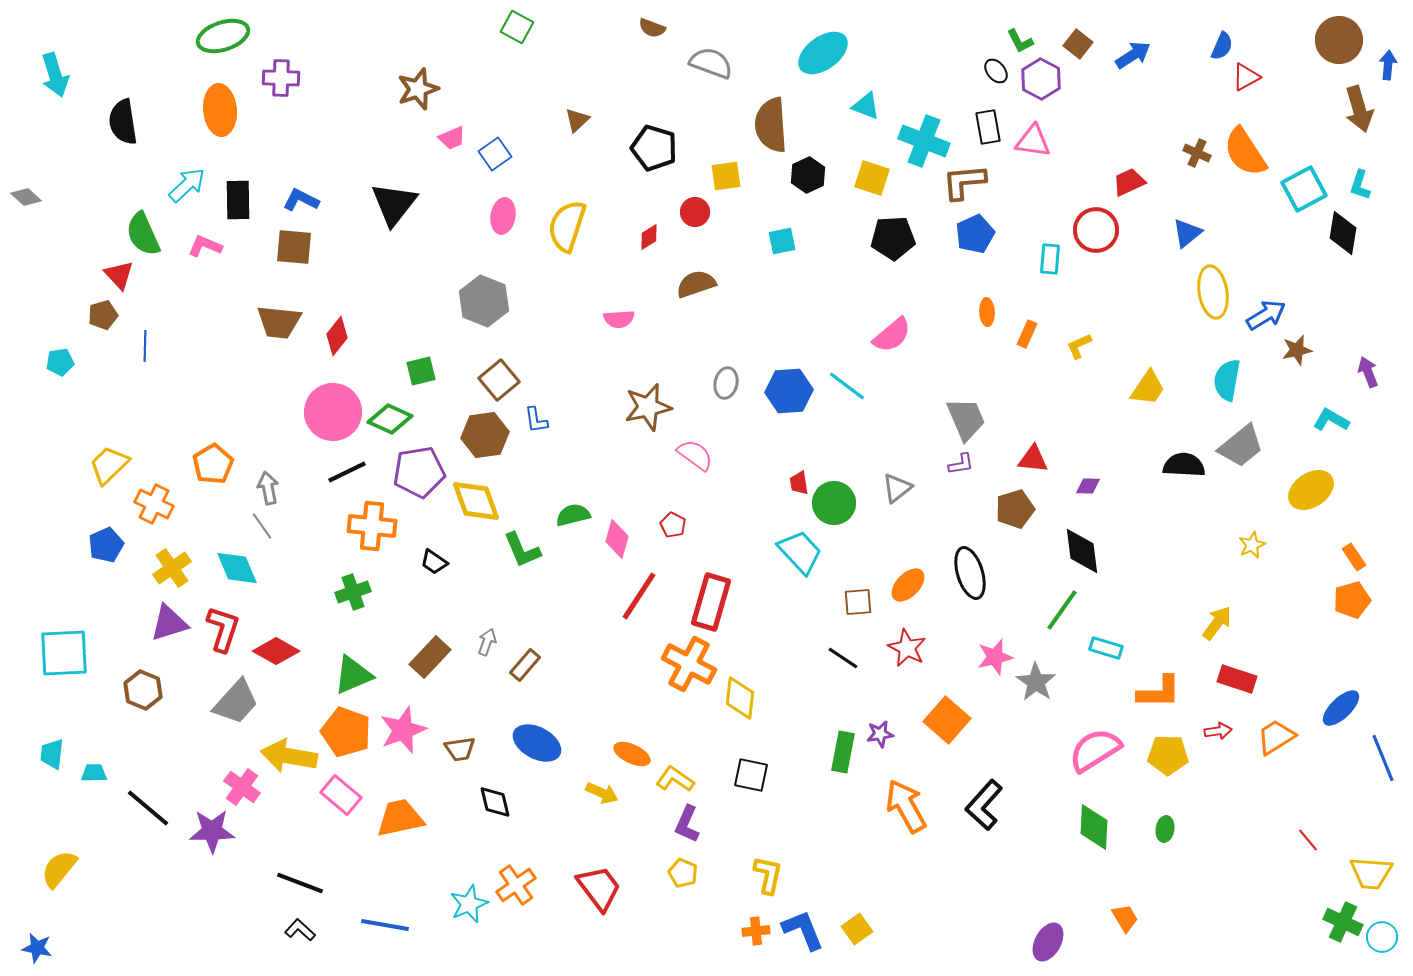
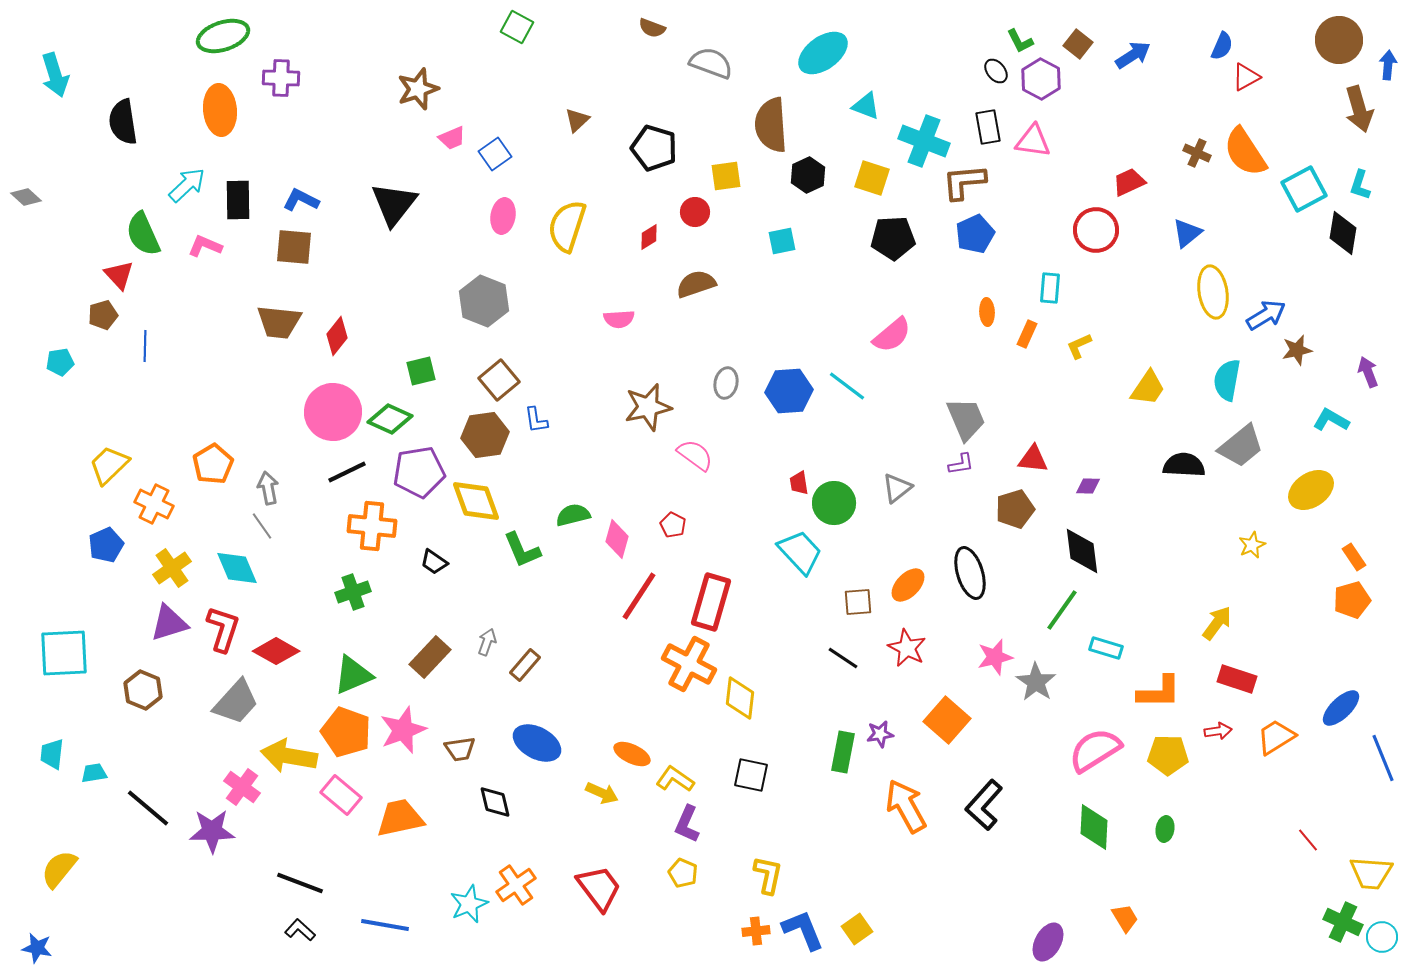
cyan rectangle at (1050, 259): moved 29 px down
cyan trapezoid at (94, 773): rotated 8 degrees counterclockwise
